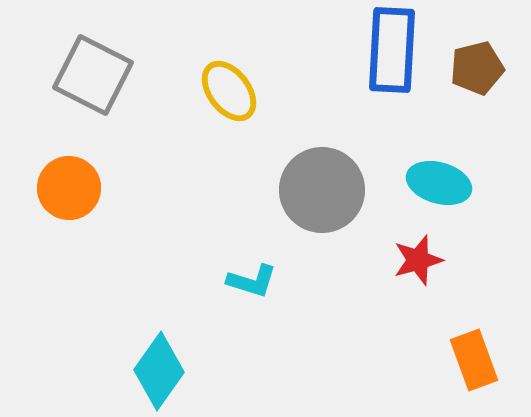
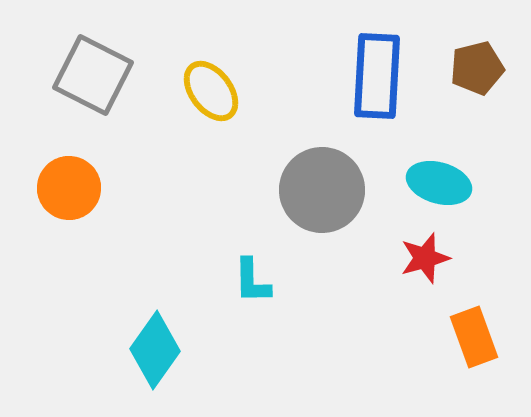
blue rectangle: moved 15 px left, 26 px down
yellow ellipse: moved 18 px left
red star: moved 7 px right, 2 px up
cyan L-shape: rotated 72 degrees clockwise
orange rectangle: moved 23 px up
cyan diamond: moved 4 px left, 21 px up
